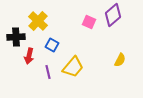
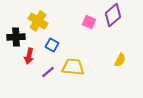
yellow cross: rotated 12 degrees counterclockwise
yellow trapezoid: rotated 125 degrees counterclockwise
purple line: rotated 64 degrees clockwise
